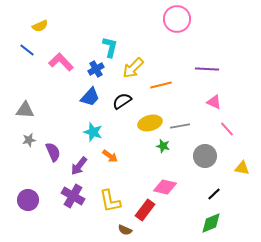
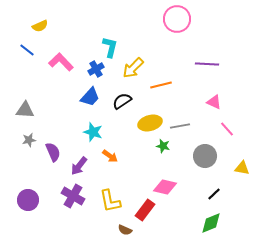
purple line: moved 5 px up
